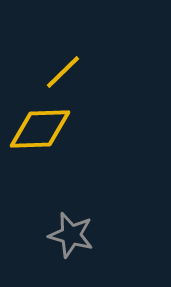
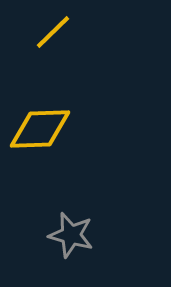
yellow line: moved 10 px left, 40 px up
